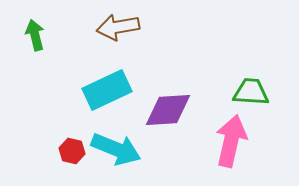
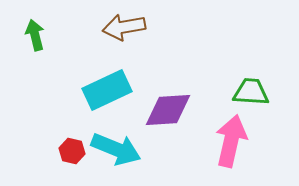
brown arrow: moved 6 px right
